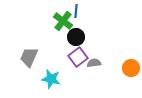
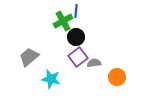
green cross: rotated 24 degrees clockwise
gray trapezoid: rotated 25 degrees clockwise
orange circle: moved 14 px left, 9 px down
